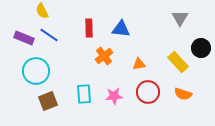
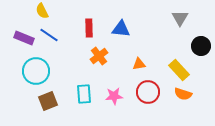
black circle: moved 2 px up
orange cross: moved 5 px left
yellow rectangle: moved 1 px right, 8 px down
